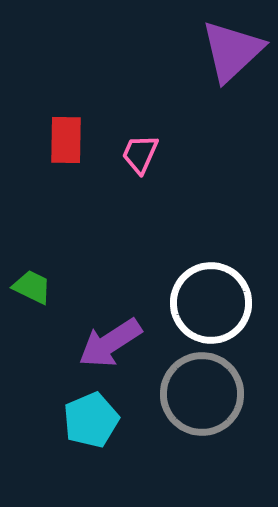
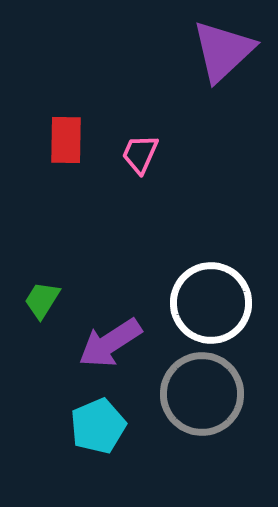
purple triangle: moved 9 px left
green trapezoid: moved 10 px right, 13 px down; rotated 84 degrees counterclockwise
cyan pentagon: moved 7 px right, 6 px down
